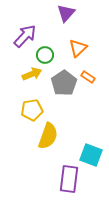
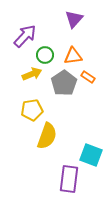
purple triangle: moved 8 px right, 6 px down
orange triangle: moved 5 px left, 8 px down; rotated 36 degrees clockwise
yellow semicircle: moved 1 px left
